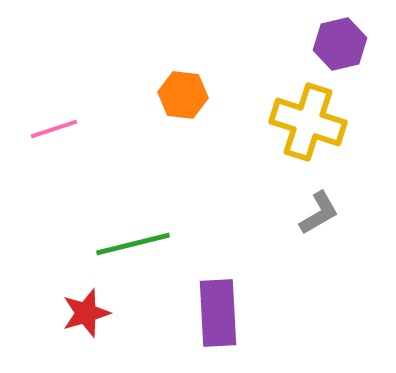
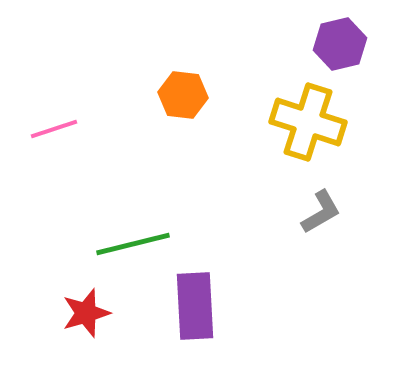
gray L-shape: moved 2 px right, 1 px up
purple rectangle: moved 23 px left, 7 px up
